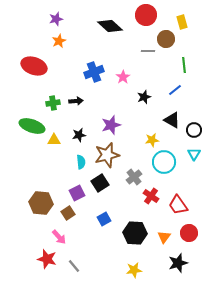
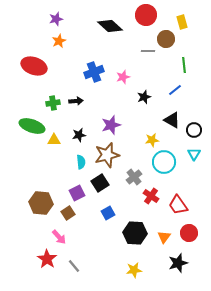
pink star at (123, 77): rotated 16 degrees clockwise
blue square at (104, 219): moved 4 px right, 6 px up
red star at (47, 259): rotated 18 degrees clockwise
